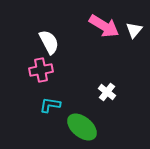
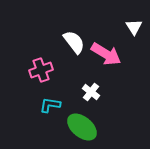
pink arrow: moved 2 px right, 28 px down
white triangle: moved 3 px up; rotated 12 degrees counterclockwise
white semicircle: moved 25 px right; rotated 10 degrees counterclockwise
pink cross: rotated 10 degrees counterclockwise
white cross: moved 16 px left
